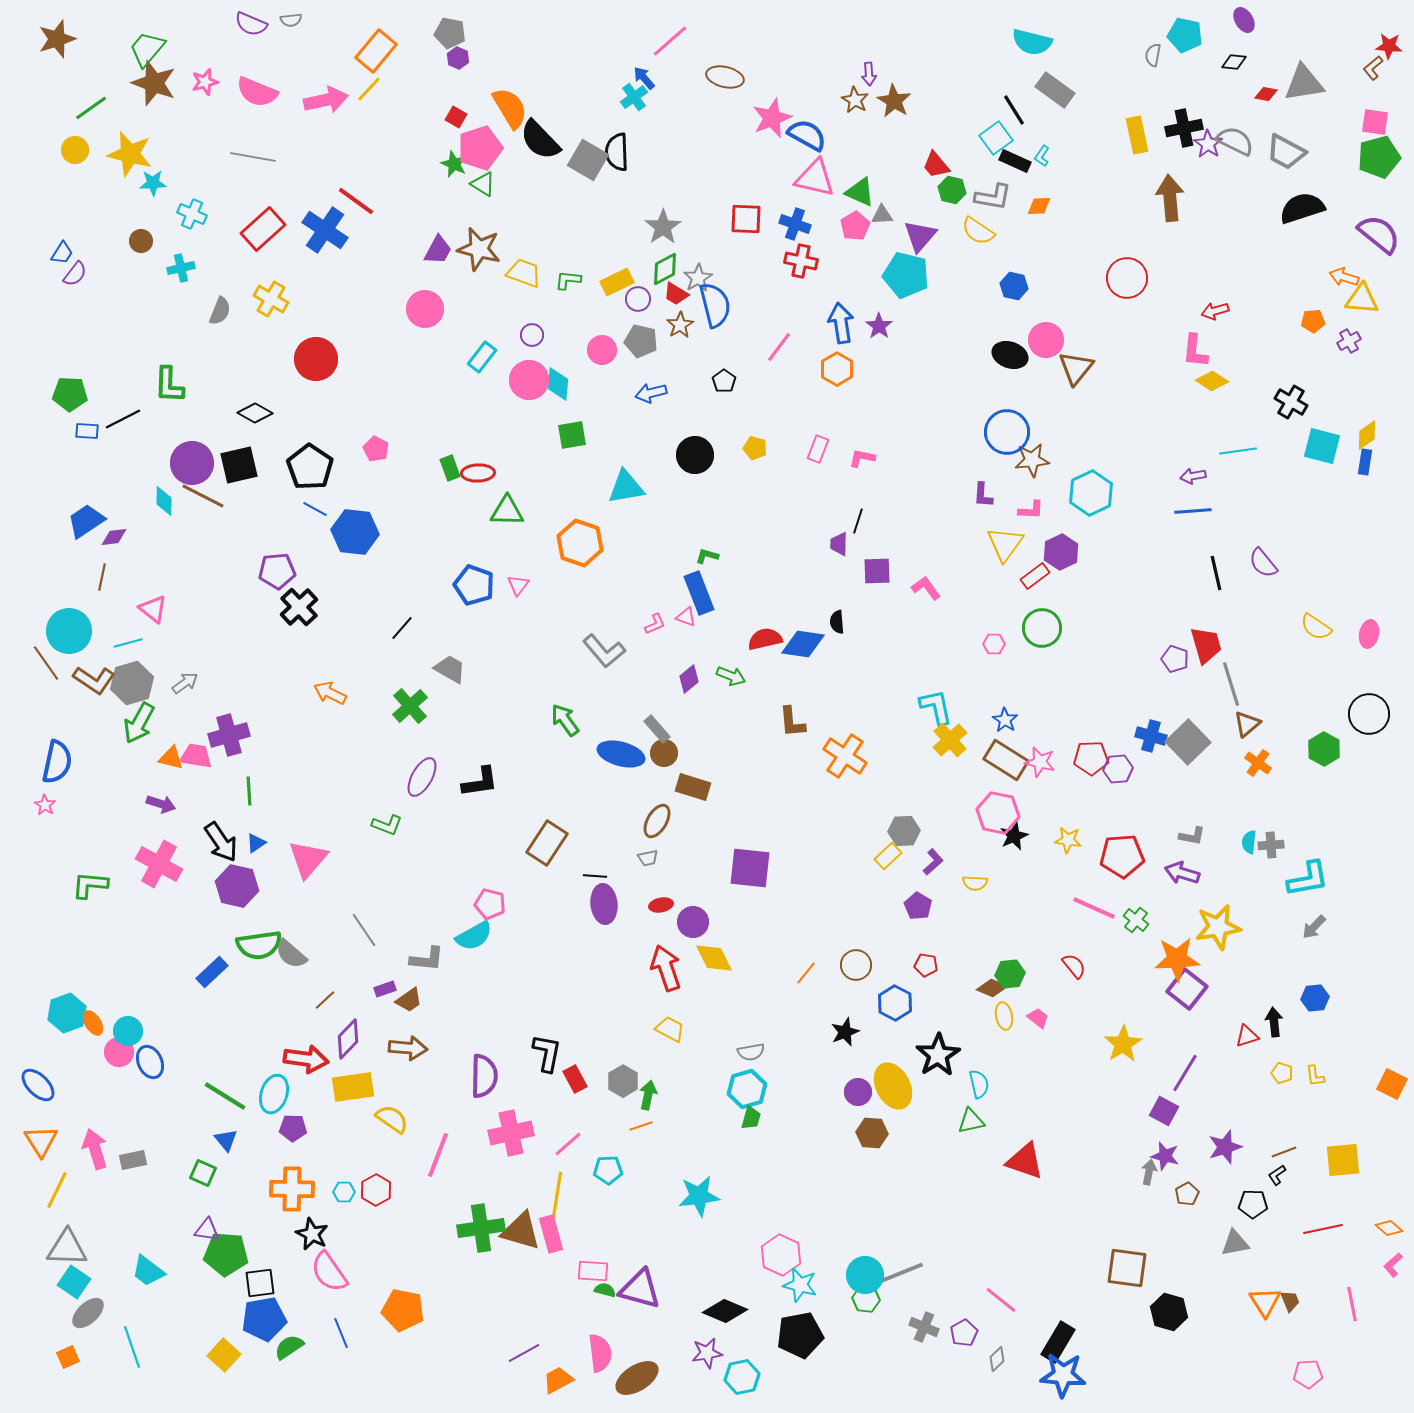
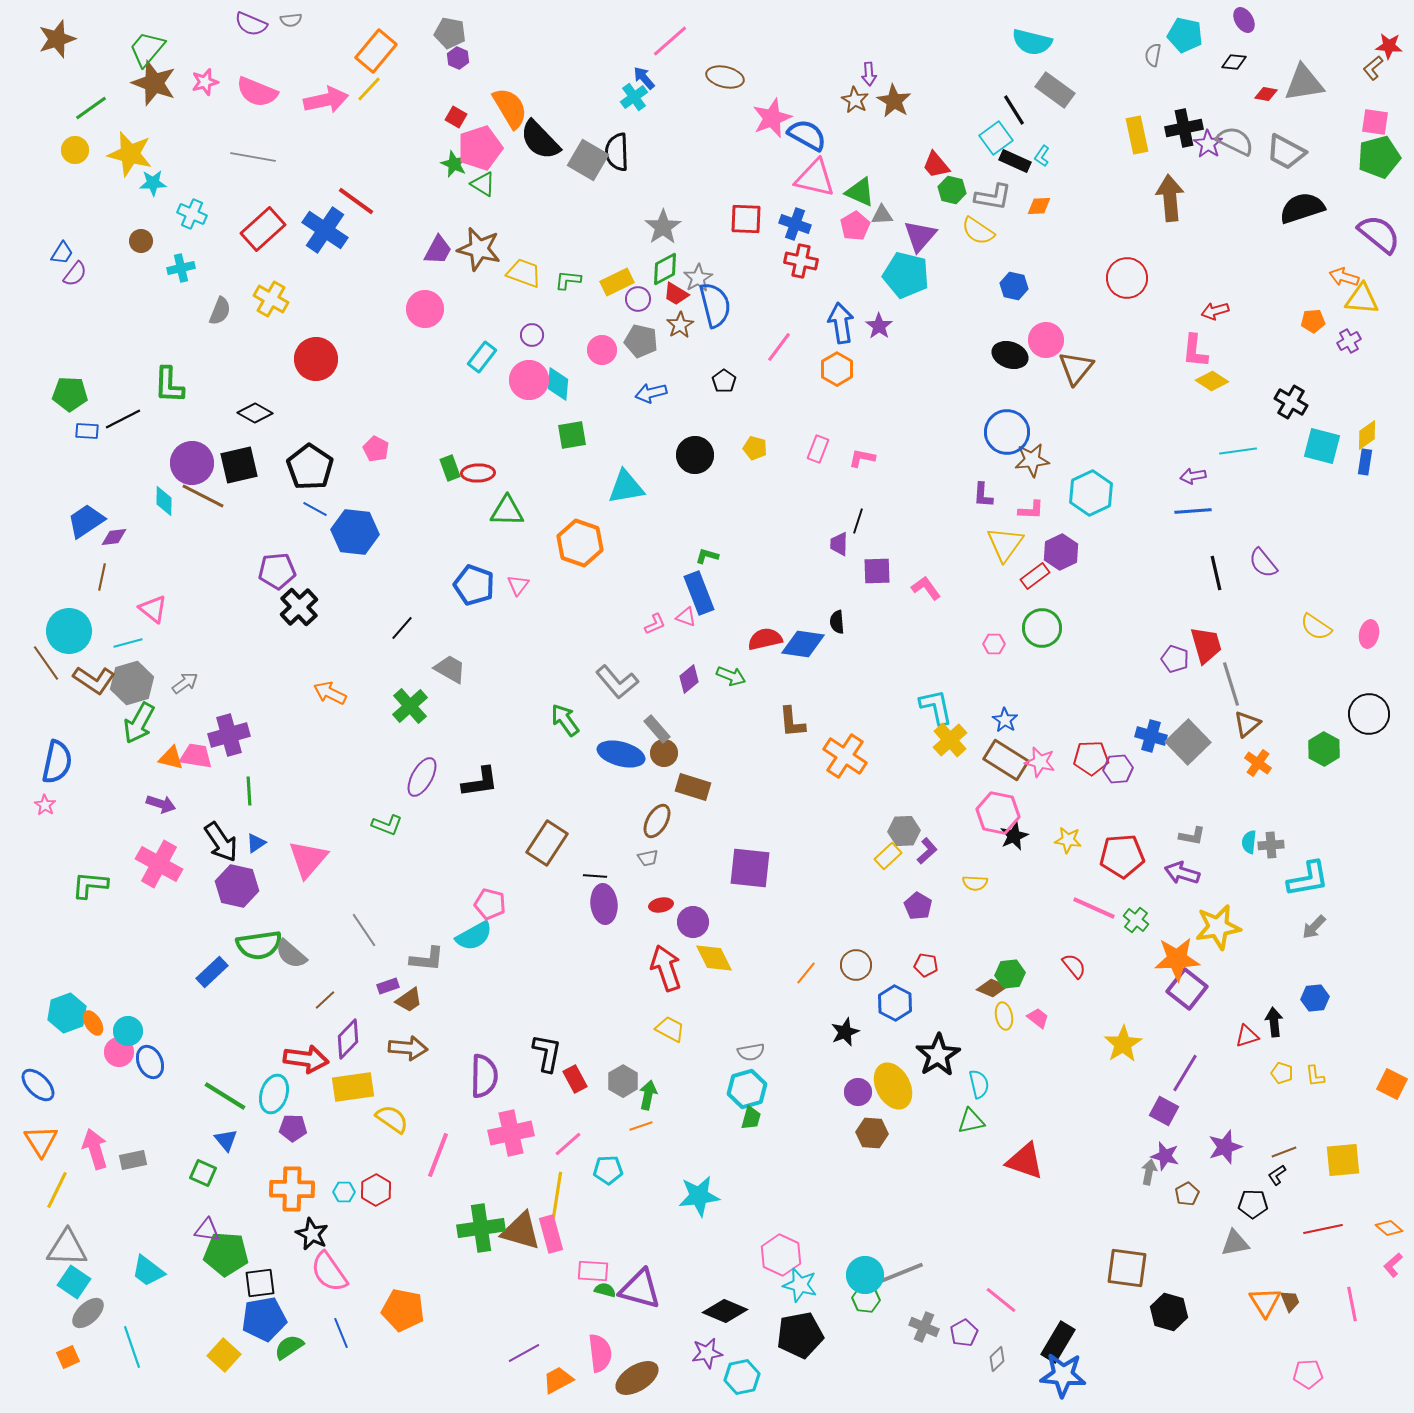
gray L-shape at (604, 651): moved 13 px right, 31 px down
purple L-shape at (933, 862): moved 6 px left, 11 px up
purple rectangle at (385, 989): moved 3 px right, 3 px up
